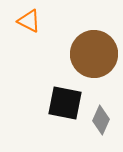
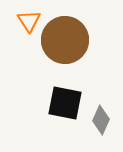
orange triangle: rotated 30 degrees clockwise
brown circle: moved 29 px left, 14 px up
